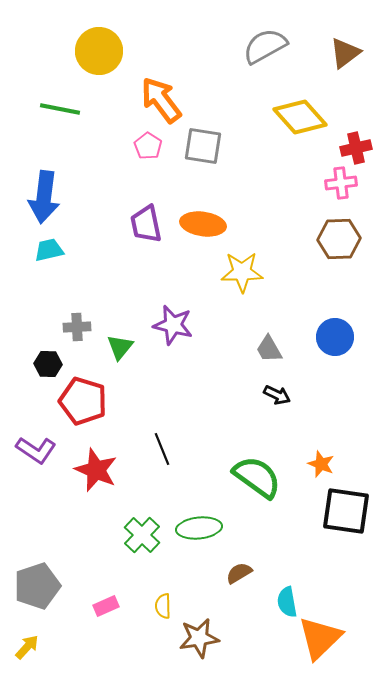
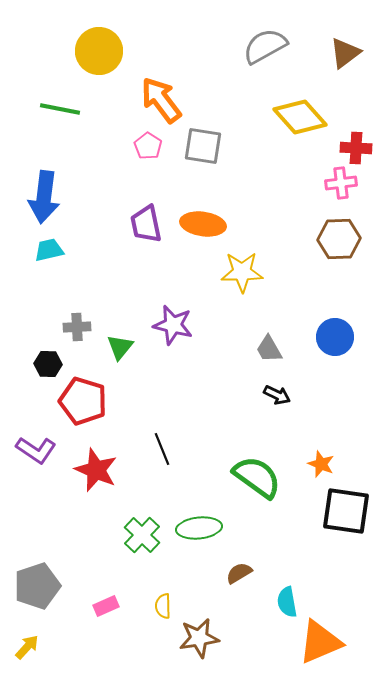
red cross: rotated 16 degrees clockwise
orange triangle: moved 4 px down; rotated 21 degrees clockwise
